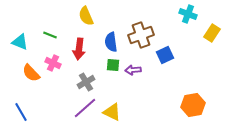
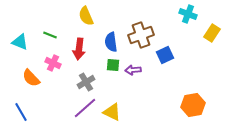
orange semicircle: moved 5 px down
